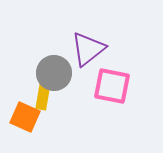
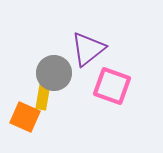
pink square: rotated 9 degrees clockwise
